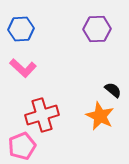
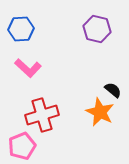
purple hexagon: rotated 16 degrees clockwise
pink L-shape: moved 5 px right
orange star: moved 4 px up
